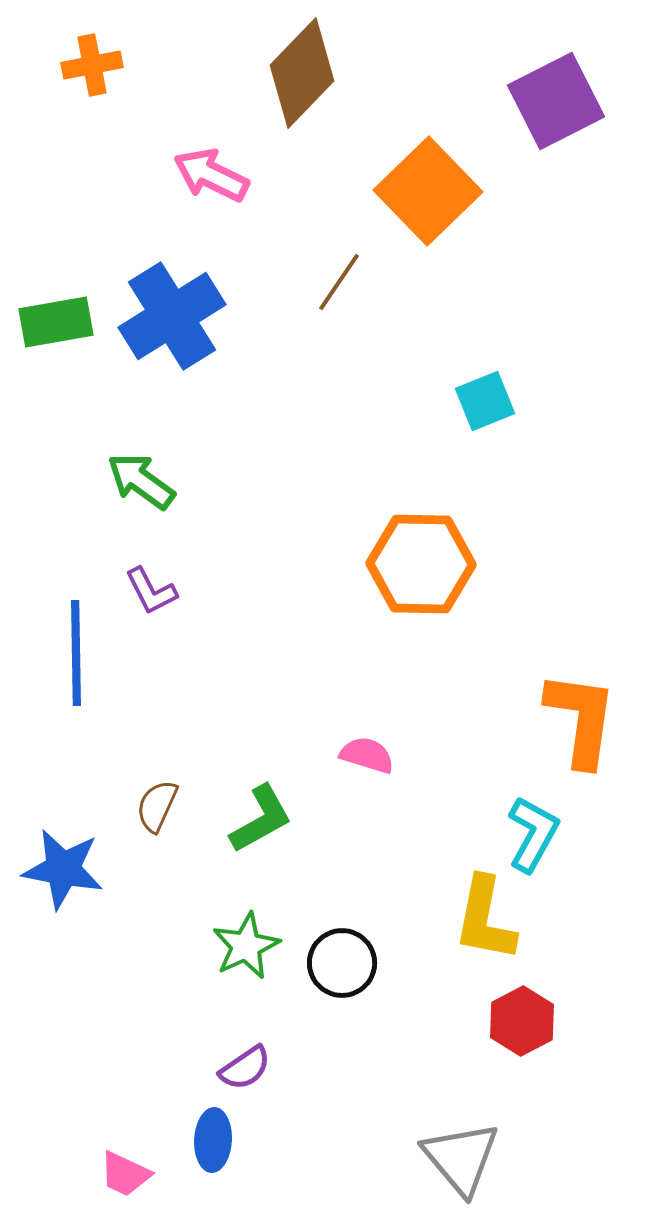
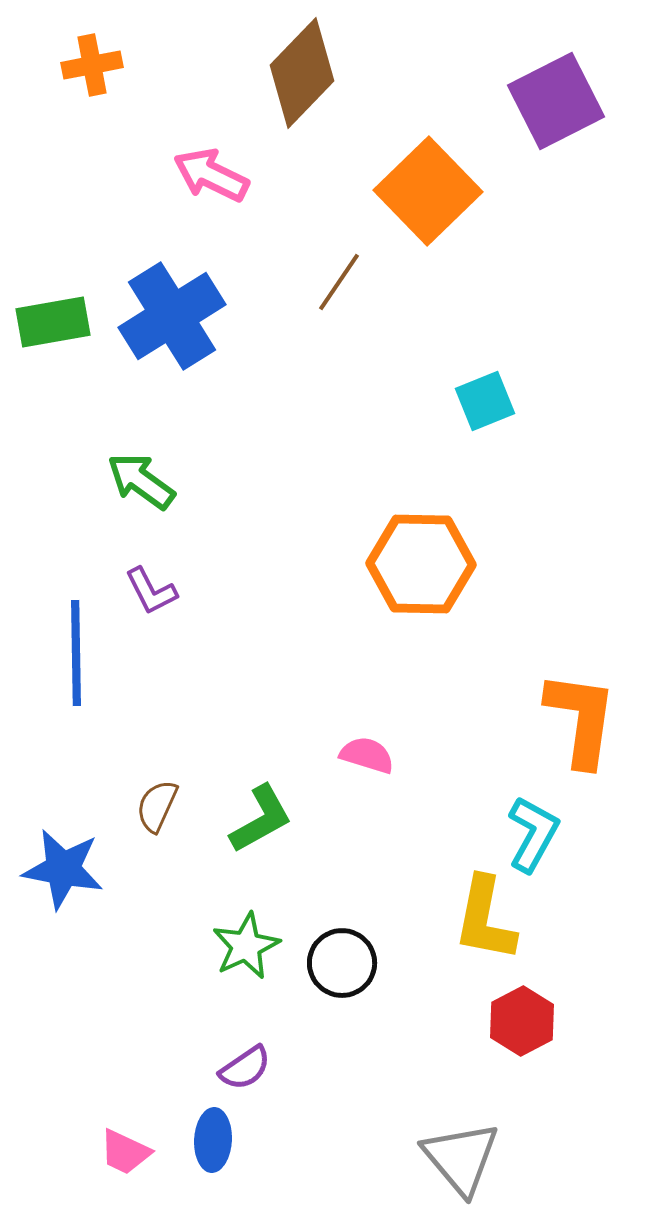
green rectangle: moved 3 px left
pink trapezoid: moved 22 px up
